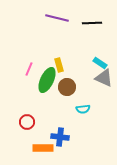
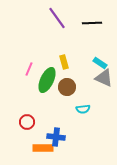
purple line: rotated 40 degrees clockwise
yellow rectangle: moved 5 px right, 3 px up
blue cross: moved 4 px left
